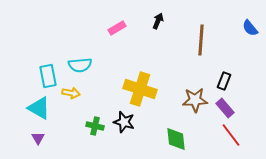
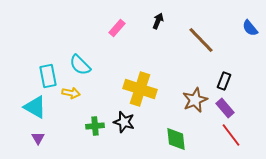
pink rectangle: rotated 18 degrees counterclockwise
brown line: rotated 48 degrees counterclockwise
cyan semicircle: rotated 50 degrees clockwise
brown star: rotated 20 degrees counterclockwise
cyan triangle: moved 4 px left, 1 px up
green cross: rotated 18 degrees counterclockwise
